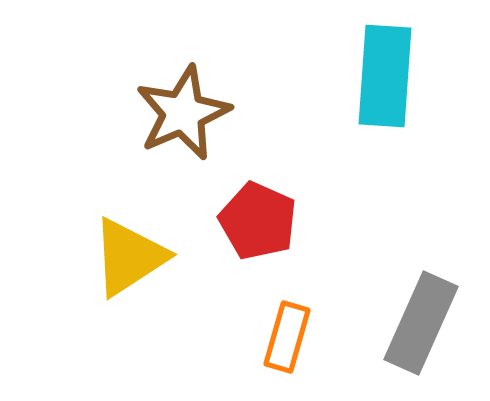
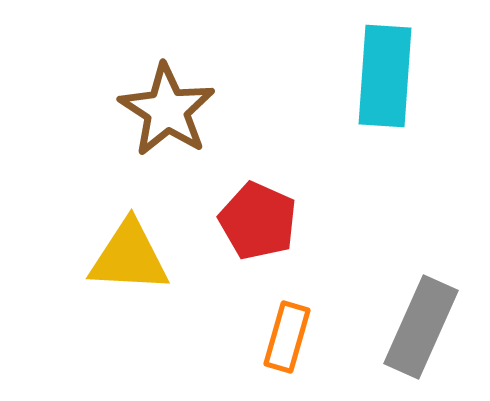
brown star: moved 16 px left, 3 px up; rotated 16 degrees counterclockwise
yellow triangle: rotated 36 degrees clockwise
gray rectangle: moved 4 px down
